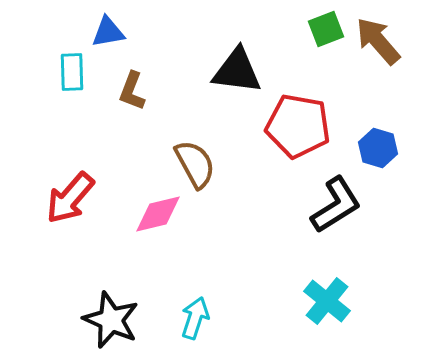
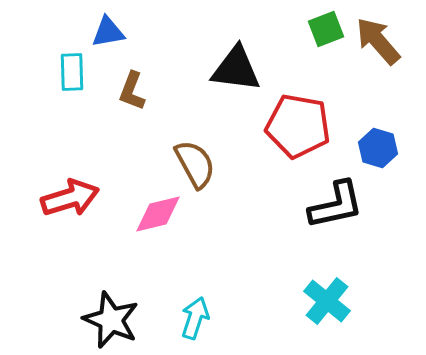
black triangle: moved 1 px left, 2 px up
red arrow: rotated 148 degrees counterclockwise
black L-shape: rotated 20 degrees clockwise
